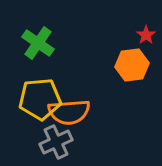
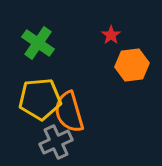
red star: moved 35 px left
orange semicircle: rotated 78 degrees clockwise
